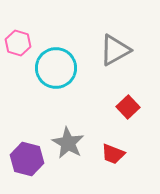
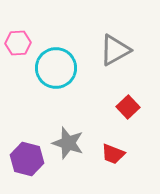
pink hexagon: rotated 20 degrees counterclockwise
gray star: rotated 12 degrees counterclockwise
